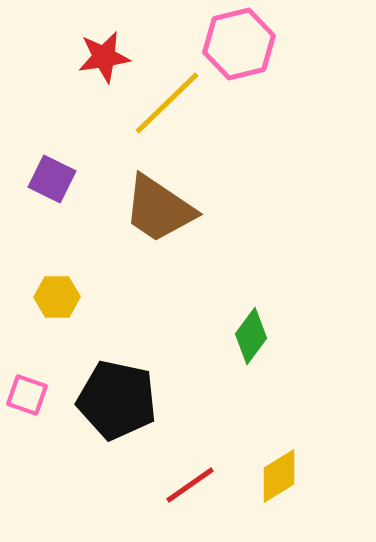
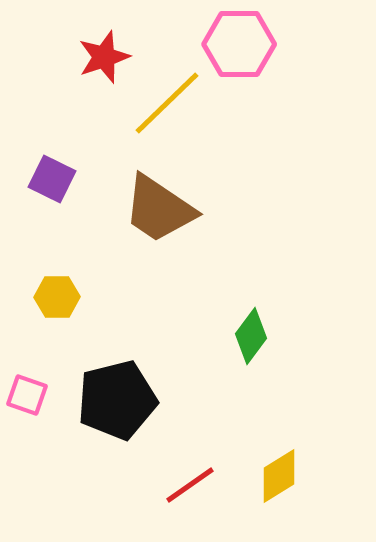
pink hexagon: rotated 14 degrees clockwise
red star: rotated 10 degrees counterclockwise
black pentagon: rotated 26 degrees counterclockwise
